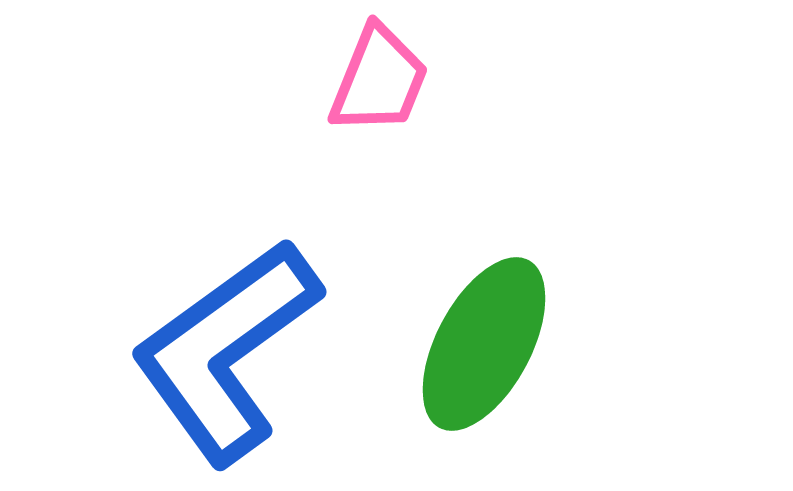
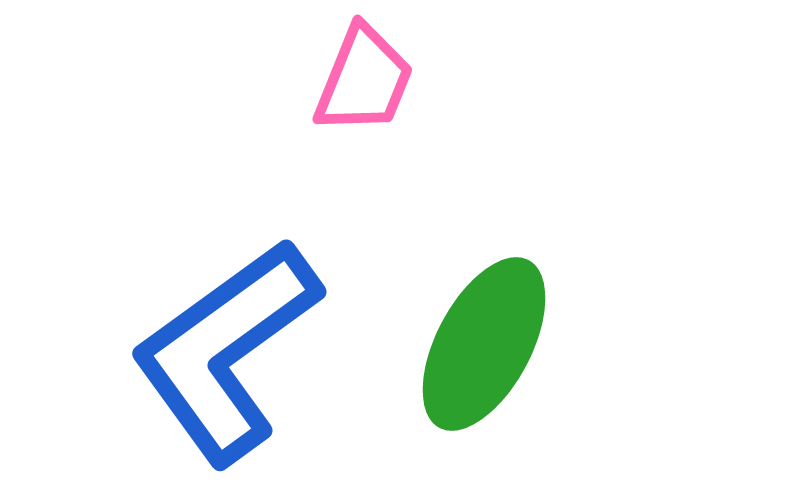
pink trapezoid: moved 15 px left
